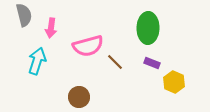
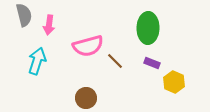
pink arrow: moved 2 px left, 3 px up
brown line: moved 1 px up
brown circle: moved 7 px right, 1 px down
